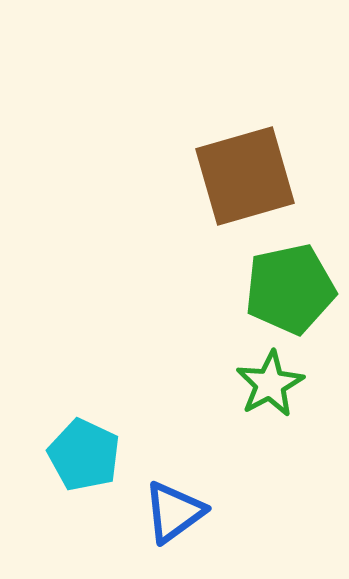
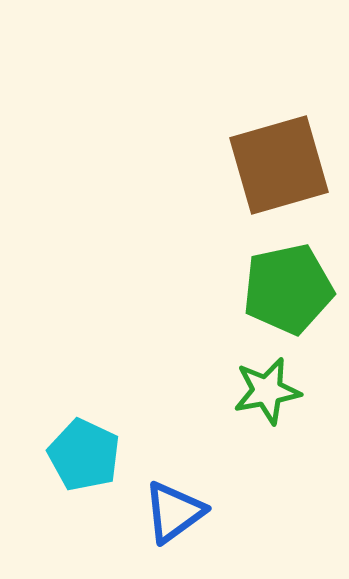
brown square: moved 34 px right, 11 px up
green pentagon: moved 2 px left
green star: moved 3 px left, 7 px down; rotated 18 degrees clockwise
